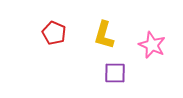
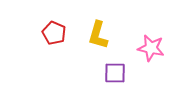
yellow L-shape: moved 6 px left
pink star: moved 1 px left, 3 px down; rotated 12 degrees counterclockwise
